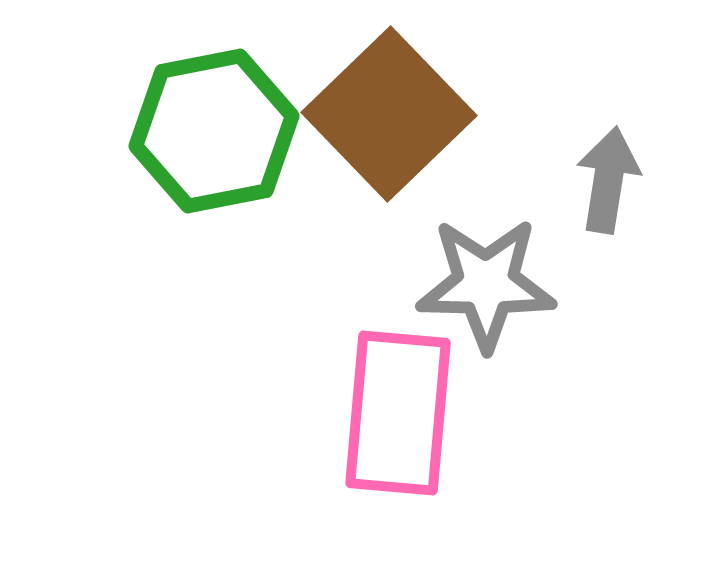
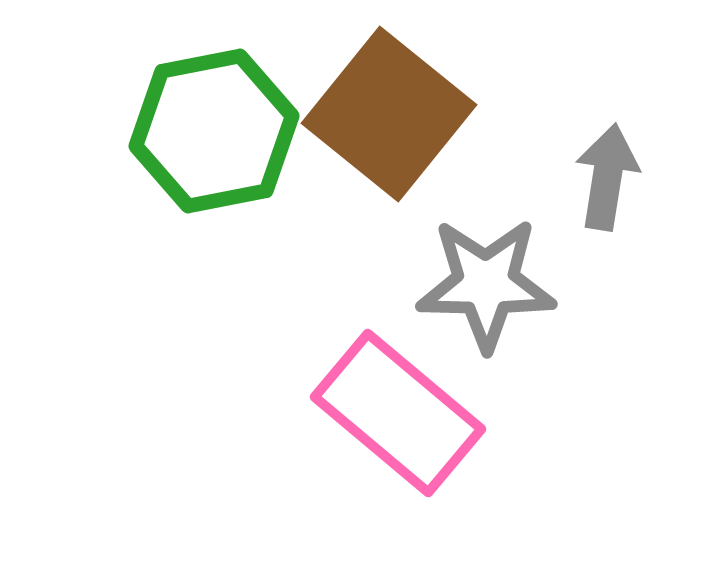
brown square: rotated 7 degrees counterclockwise
gray arrow: moved 1 px left, 3 px up
pink rectangle: rotated 55 degrees counterclockwise
